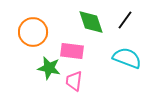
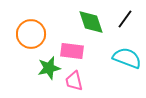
black line: moved 1 px up
orange circle: moved 2 px left, 2 px down
green star: rotated 25 degrees counterclockwise
pink trapezoid: rotated 20 degrees counterclockwise
